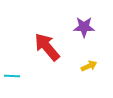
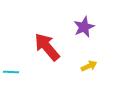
purple star: rotated 25 degrees counterclockwise
cyan line: moved 1 px left, 4 px up
